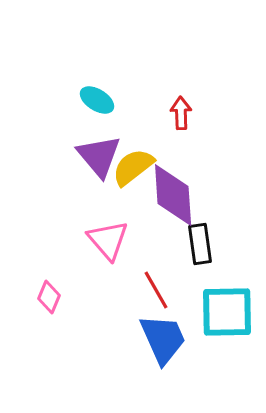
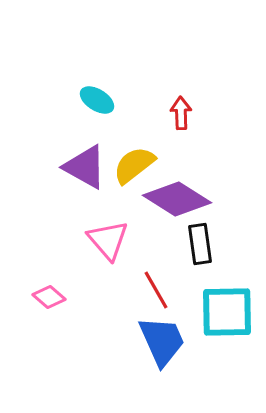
purple triangle: moved 14 px left, 11 px down; rotated 21 degrees counterclockwise
yellow semicircle: moved 1 px right, 2 px up
purple diamond: moved 4 px right, 4 px down; rotated 54 degrees counterclockwise
pink diamond: rotated 72 degrees counterclockwise
blue trapezoid: moved 1 px left, 2 px down
